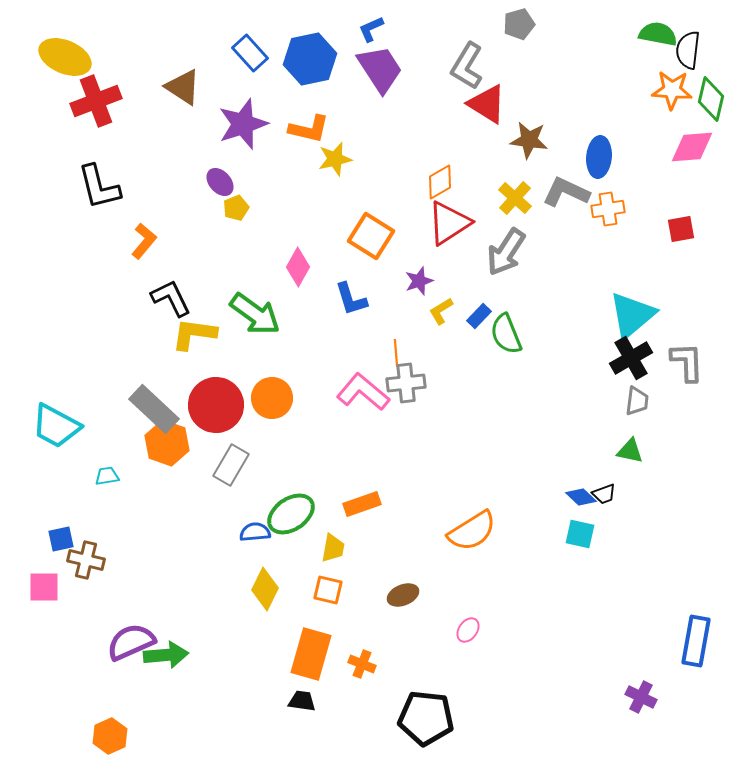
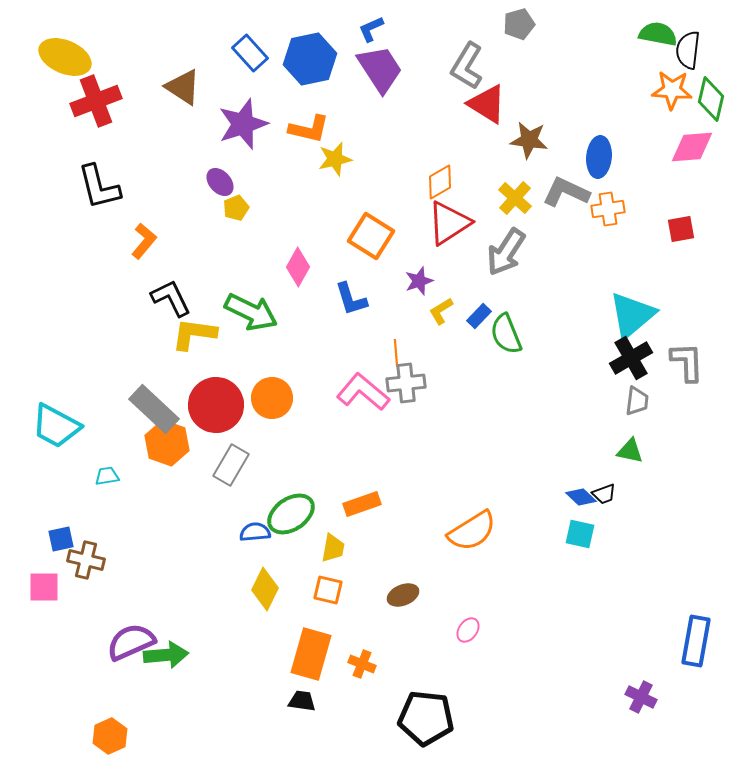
green arrow at (255, 314): moved 4 px left, 2 px up; rotated 10 degrees counterclockwise
